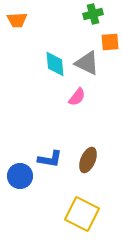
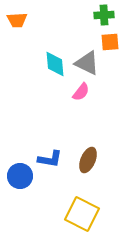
green cross: moved 11 px right, 1 px down; rotated 12 degrees clockwise
pink semicircle: moved 4 px right, 5 px up
